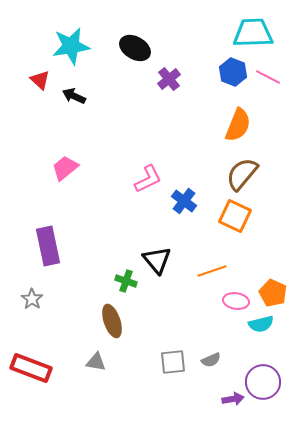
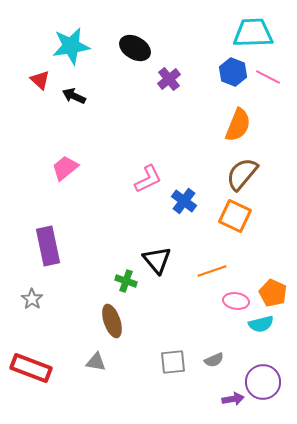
gray semicircle: moved 3 px right
